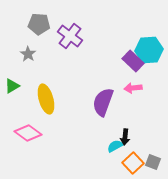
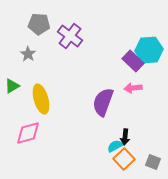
yellow ellipse: moved 5 px left
pink diamond: rotated 52 degrees counterclockwise
orange square: moved 9 px left, 4 px up
